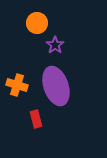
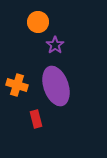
orange circle: moved 1 px right, 1 px up
